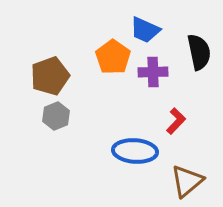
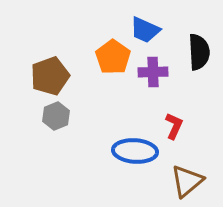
black semicircle: rotated 9 degrees clockwise
red L-shape: moved 2 px left, 5 px down; rotated 20 degrees counterclockwise
